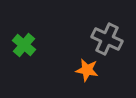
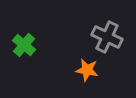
gray cross: moved 2 px up
